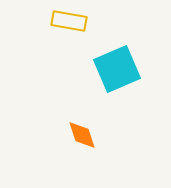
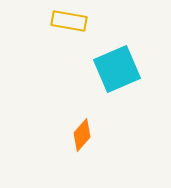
orange diamond: rotated 60 degrees clockwise
